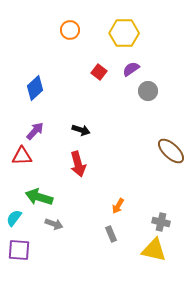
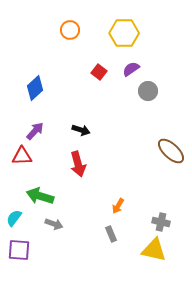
green arrow: moved 1 px right, 1 px up
